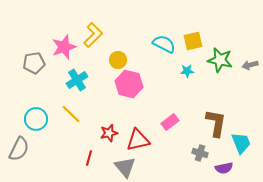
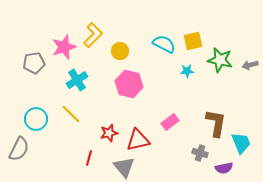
yellow circle: moved 2 px right, 9 px up
gray triangle: moved 1 px left
